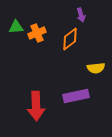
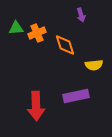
green triangle: moved 1 px down
orange diamond: moved 5 px left, 6 px down; rotated 70 degrees counterclockwise
yellow semicircle: moved 2 px left, 3 px up
